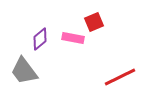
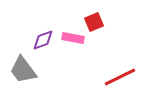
purple diamond: moved 3 px right, 1 px down; rotated 20 degrees clockwise
gray trapezoid: moved 1 px left, 1 px up
